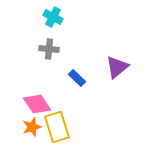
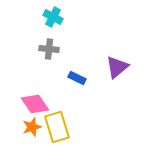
blue rectangle: rotated 18 degrees counterclockwise
pink diamond: moved 2 px left
